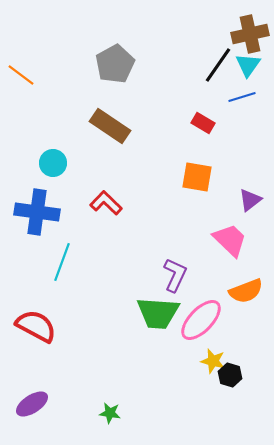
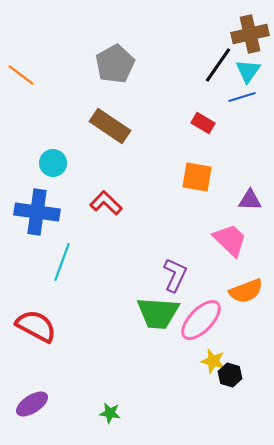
cyan triangle: moved 6 px down
purple triangle: rotated 40 degrees clockwise
